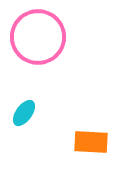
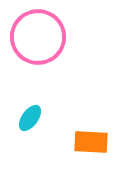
cyan ellipse: moved 6 px right, 5 px down
